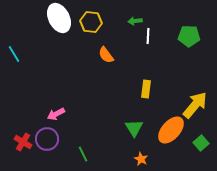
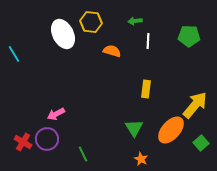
white ellipse: moved 4 px right, 16 px down
white line: moved 5 px down
orange semicircle: moved 6 px right, 4 px up; rotated 144 degrees clockwise
